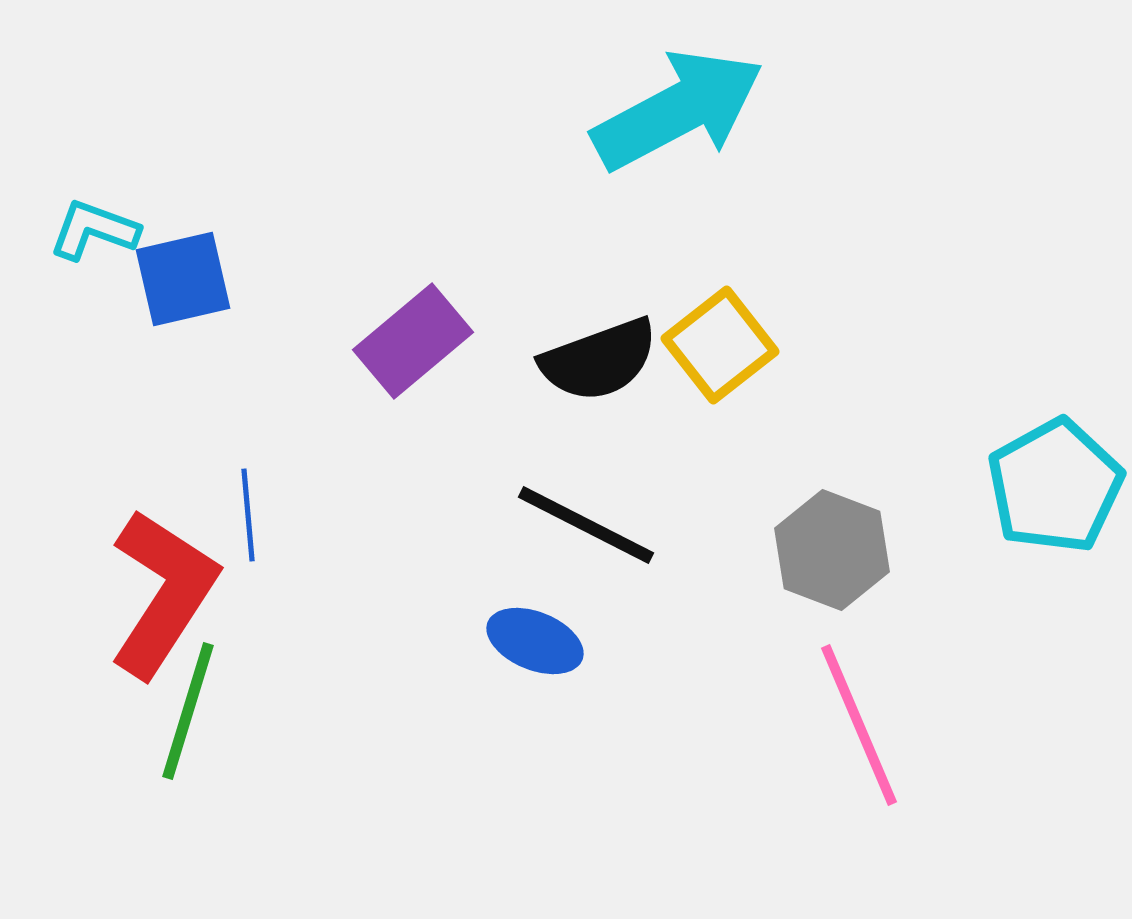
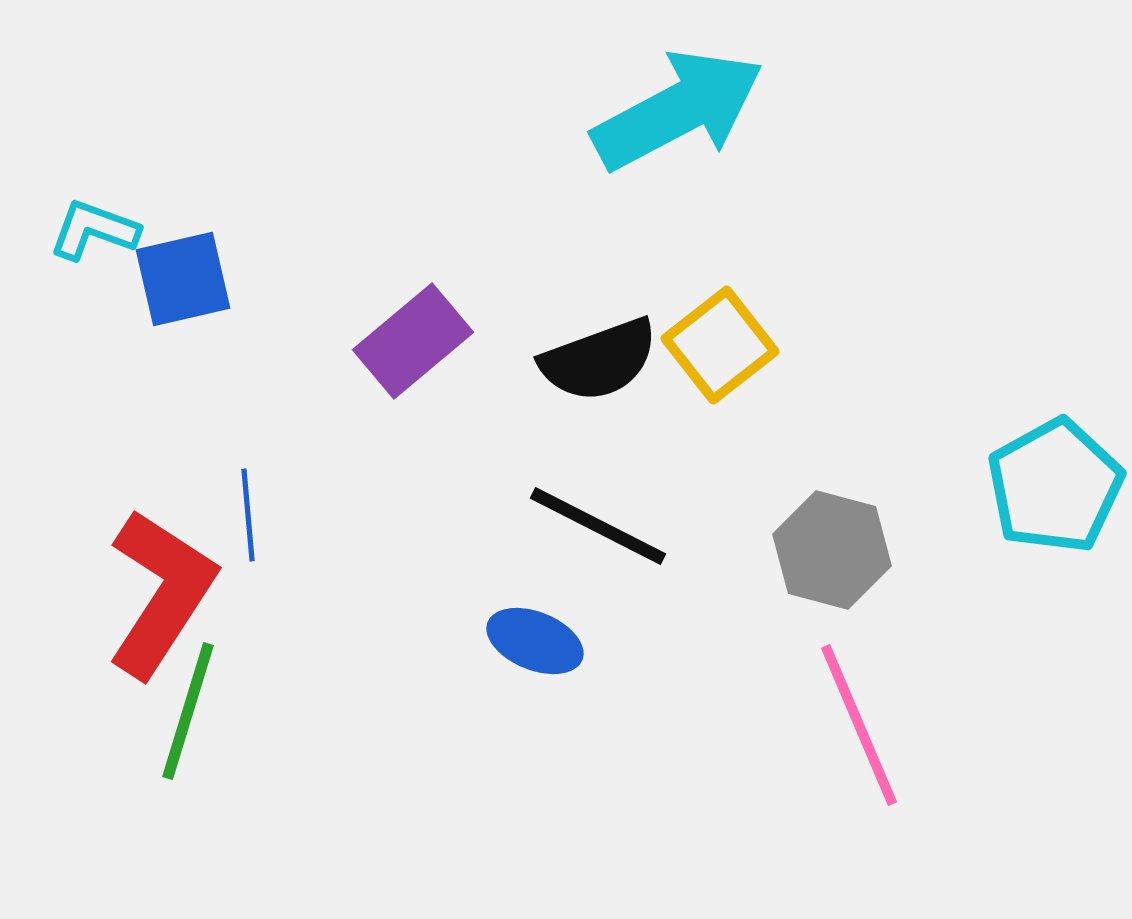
black line: moved 12 px right, 1 px down
gray hexagon: rotated 6 degrees counterclockwise
red L-shape: moved 2 px left
